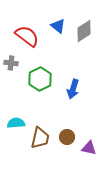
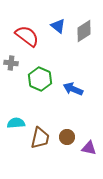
green hexagon: rotated 10 degrees counterclockwise
blue arrow: rotated 96 degrees clockwise
